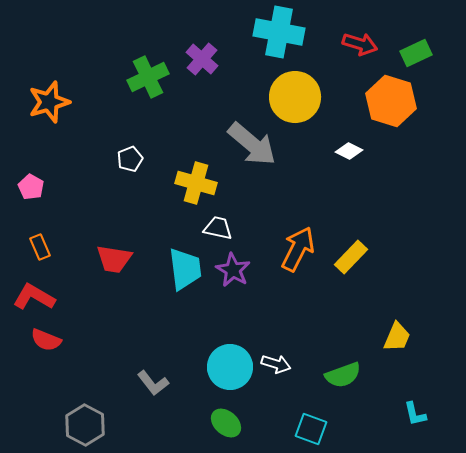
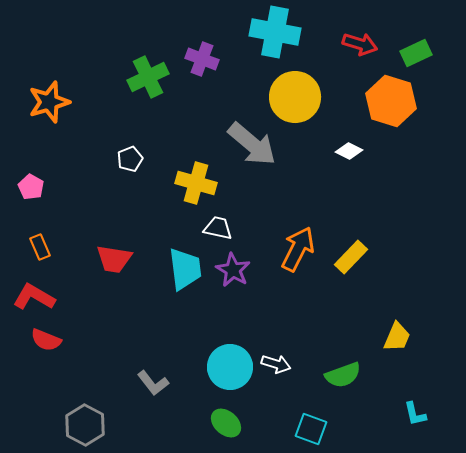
cyan cross: moved 4 px left
purple cross: rotated 20 degrees counterclockwise
